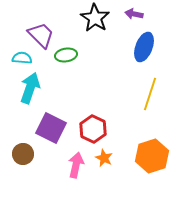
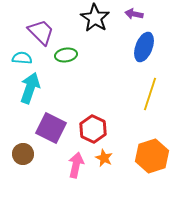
purple trapezoid: moved 3 px up
